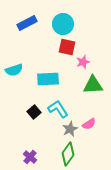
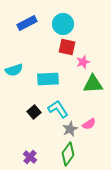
green triangle: moved 1 px up
